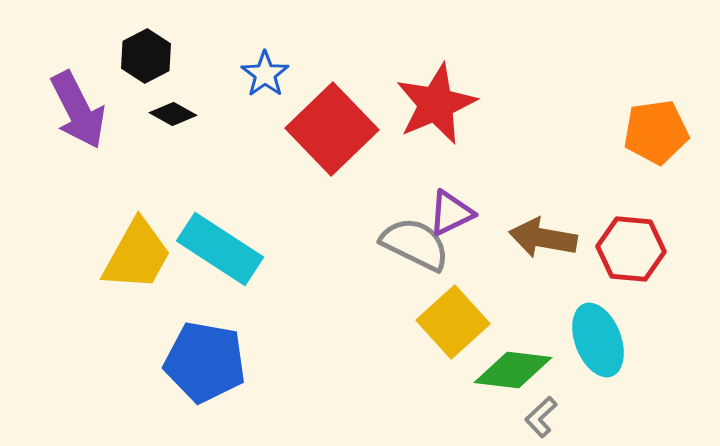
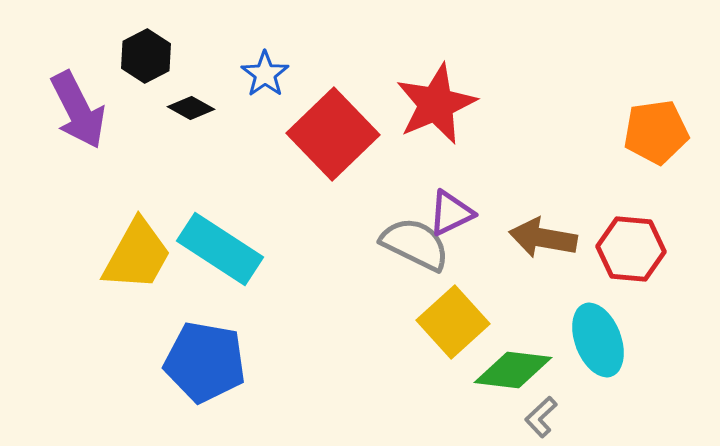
black diamond: moved 18 px right, 6 px up
red square: moved 1 px right, 5 px down
